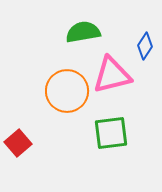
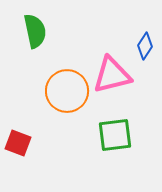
green semicircle: moved 48 px left, 1 px up; rotated 88 degrees clockwise
green square: moved 4 px right, 2 px down
red square: rotated 28 degrees counterclockwise
